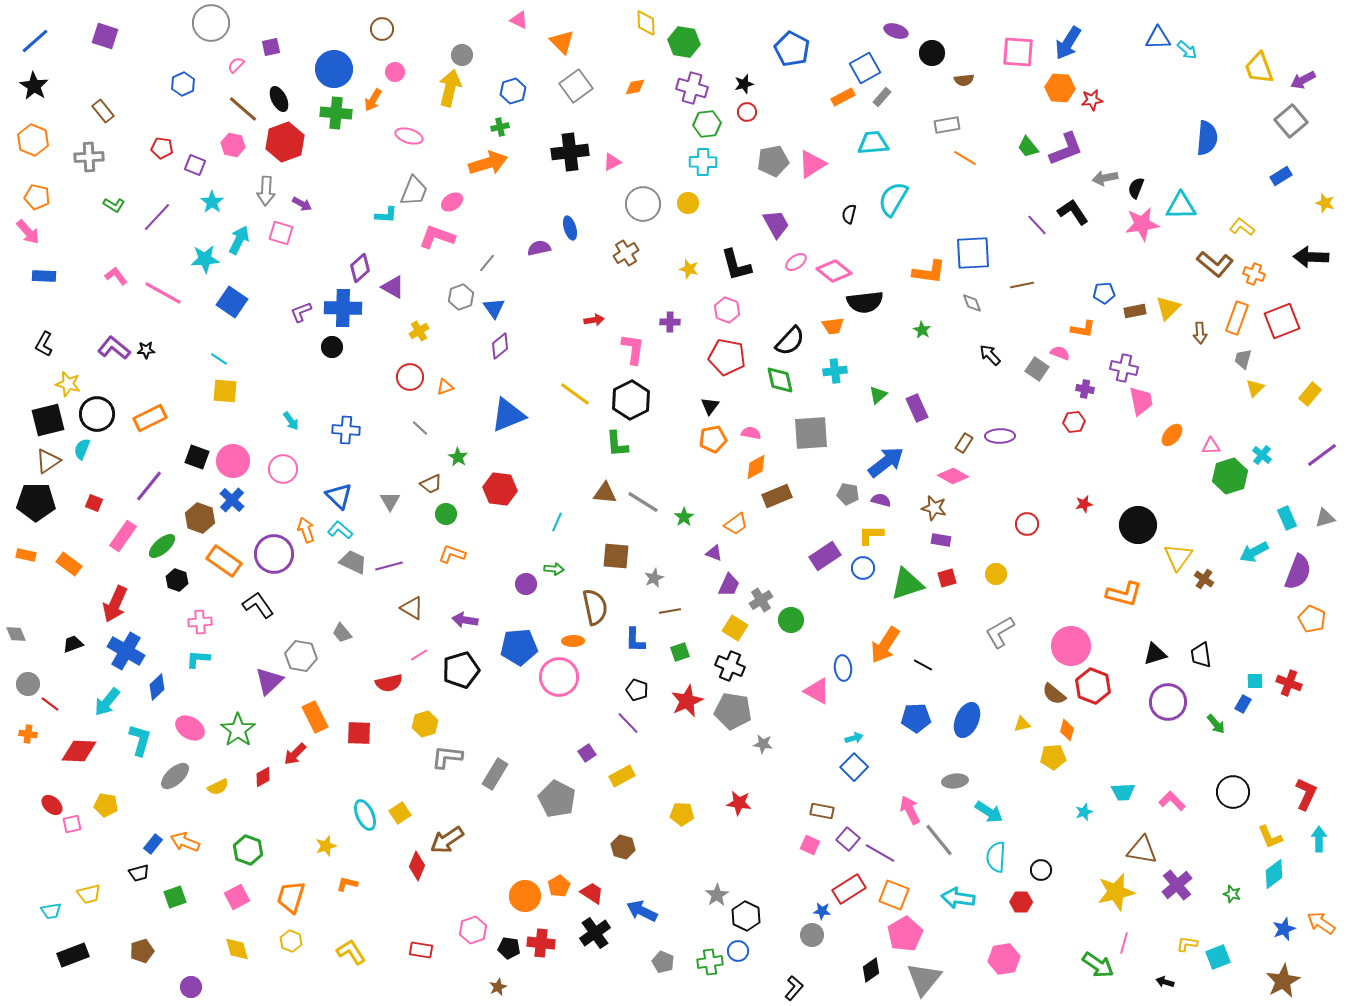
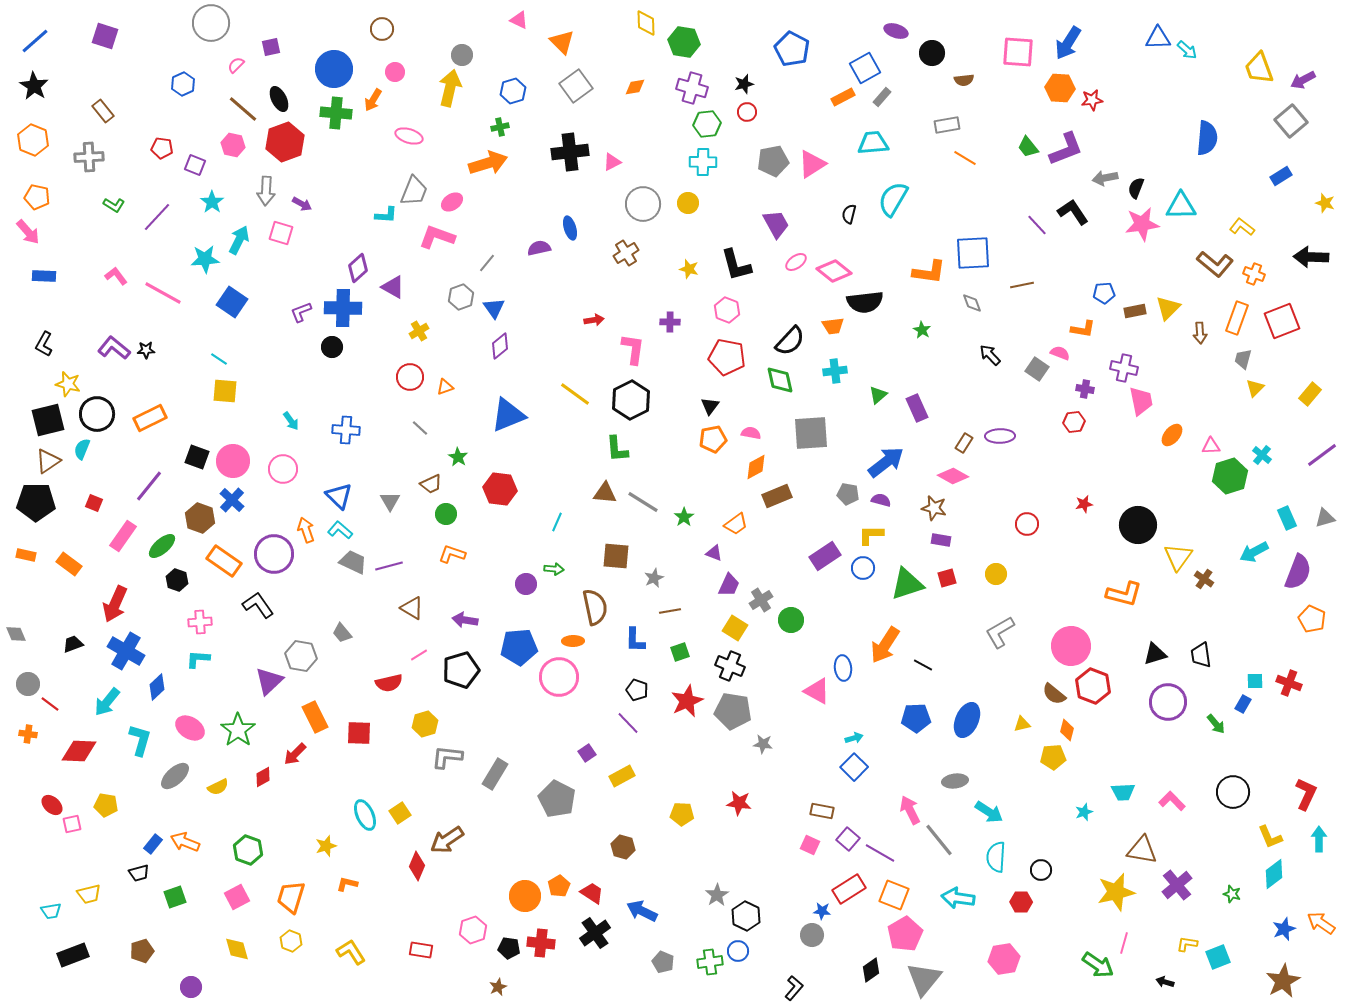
purple diamond at (360, 268): moved 2 px left
green L-shape at (617, 444): moved 5 px down
